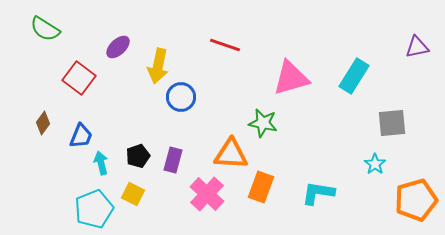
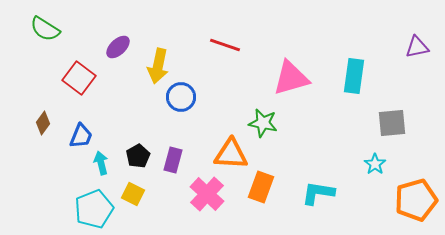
cyan rectangle: rotated 24 degrees counterclockwise
black pentagon: rotated 10 degrees counterclockwise
